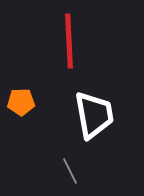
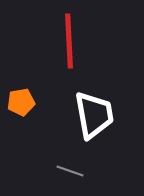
orange pentagon: rotated 8 degrees counterclockwise
gray line: rotated 44 degrees counterclockwise
